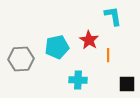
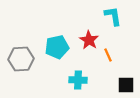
orange line: rotated 24 degrees counterclockwise
black square: moved 1 px left, 1 px down
